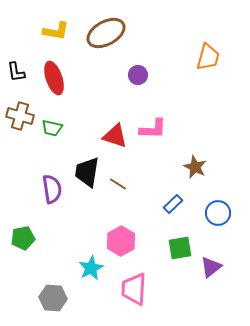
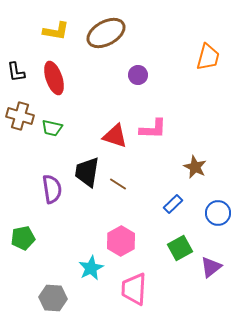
green square: rotated 20 degrees counterclockwise
